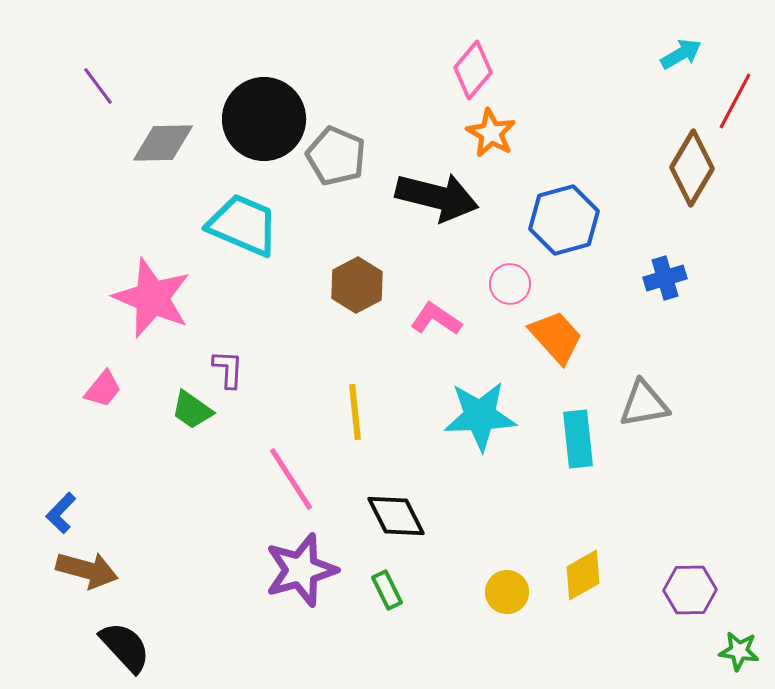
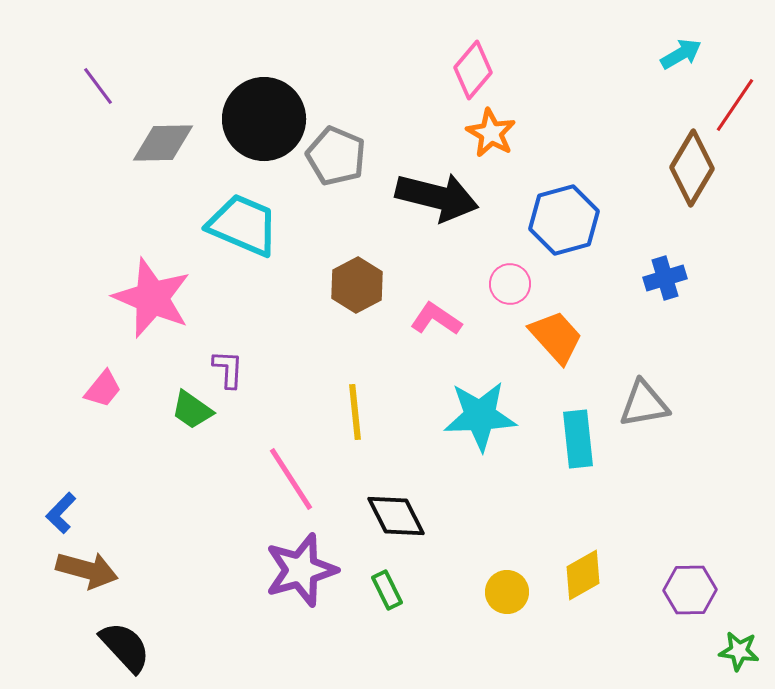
red line: moved 4 px down; rotated 6 degrees clockwise
